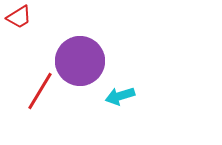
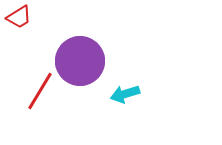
cyan arrow: moved 5 px right, 2 px up
